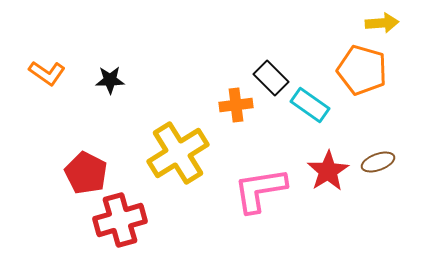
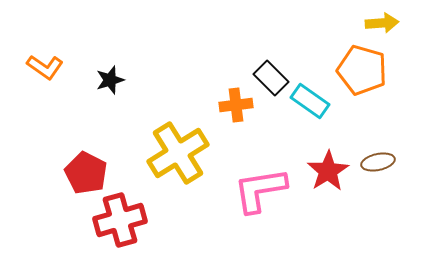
orange L-shape: moved 2 px left, 6 px up
black star: rotated 16 degrees counterclockwise
cyan rectangle: moved 4 px up
brown ellipse: rotated 8 degrees clockwise
